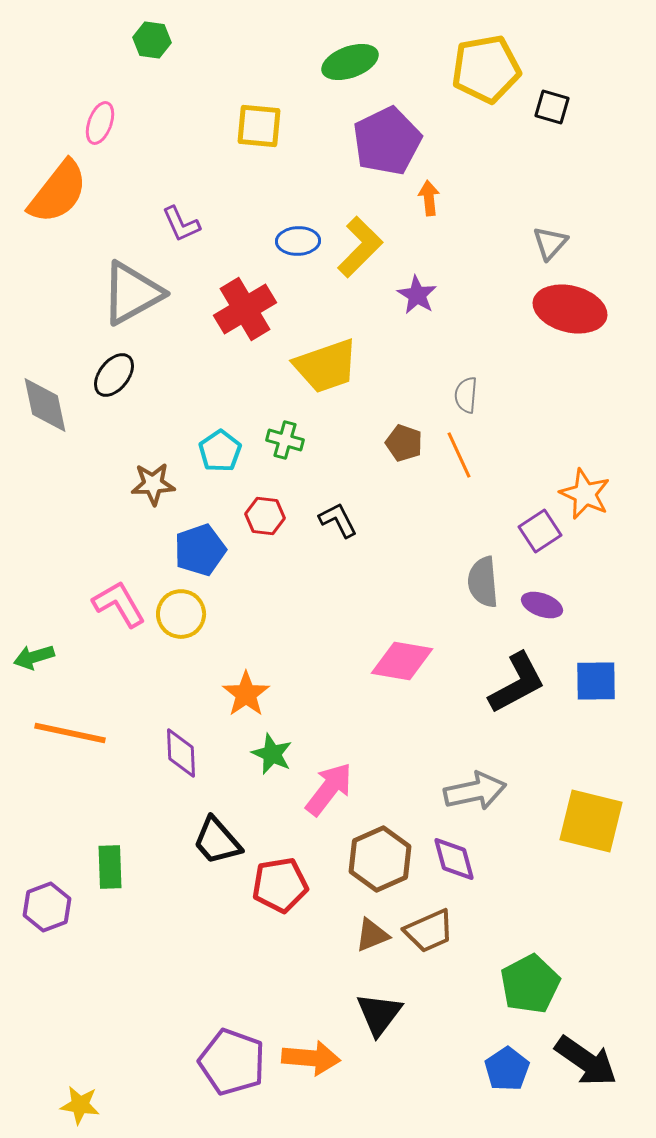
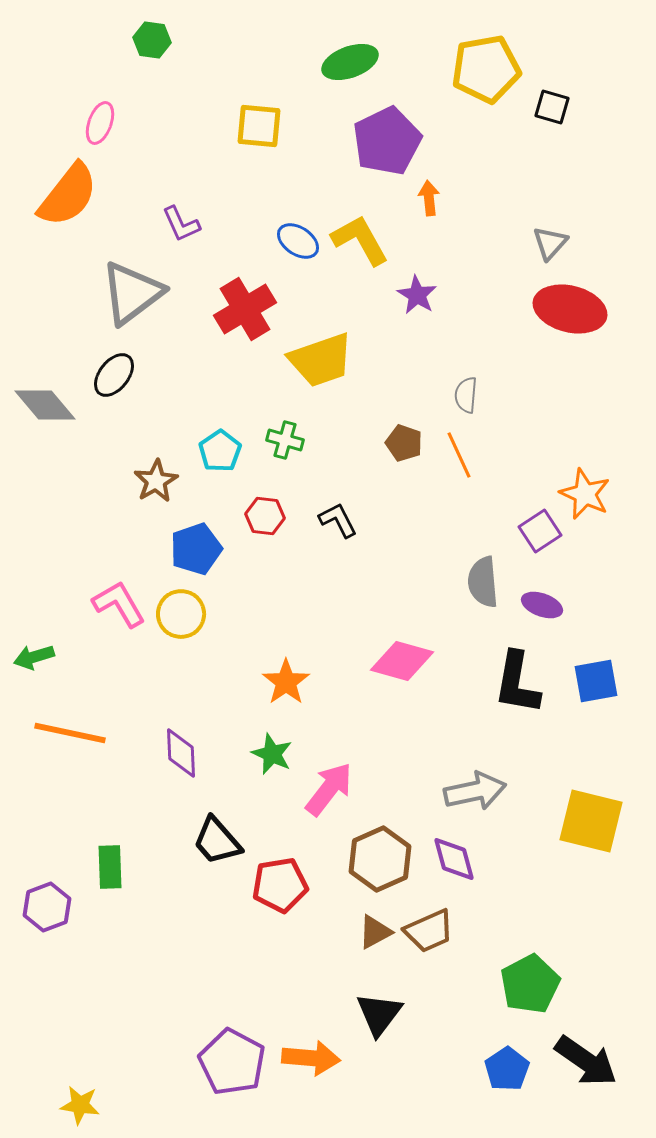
orange semicircle at (58, 192): moved 10 px right, 3 px down
blue ellipse at (298, 241): rotated 36 degrees clockwise
yellow L-shape at (360, 247): moved 7 px up; rotated 74 degrees counterclockwise
gray triangle at (132, 293): rotated 8 degrees counterclockwise
yellow trapezoid at (326, 366): moved 5 px left, 6 px up
gray diamond at (45, 405): rotated 28 degrees counterclockwise
brown star at (153, 484): moved 3 px right, 3 px up; rotated 27 degrees counterclockwise
blue pentagon at (200, 550): moved 4 px left, 1 px up
pink diamond at (402, 661): rotated 6 degrees clockwise
blue square at (596, 681): rotated 9 degrees counterclockwise
black L-shape at (517, 683): rotated 128 degrees clockwise
orange star at (246, 694): moved 40 px right, 12 px up
brown triangle at (372, 935): moved 3 px right, 3 px up; rotated 6 degrees counterclockwise
purple pentagon at (232, 1062): rotated 8 degrees clockwise
